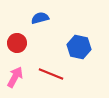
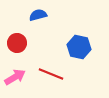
blue semicircle: moved 2 px left, 3 px up
pink arrow: rotated 30 degrees clockwise
